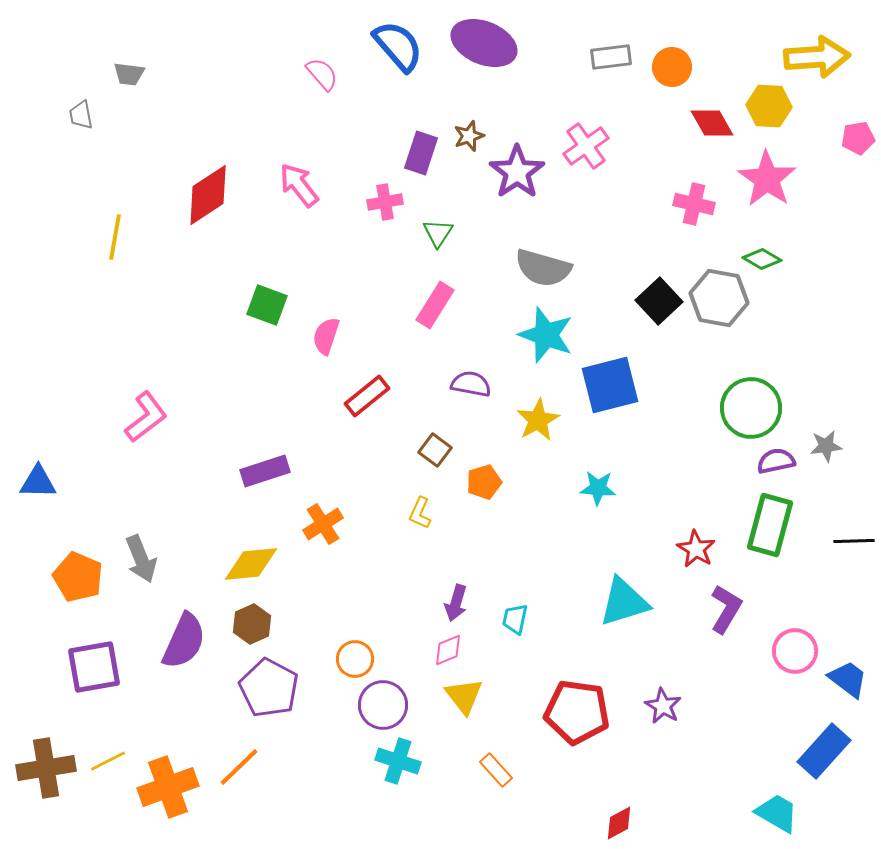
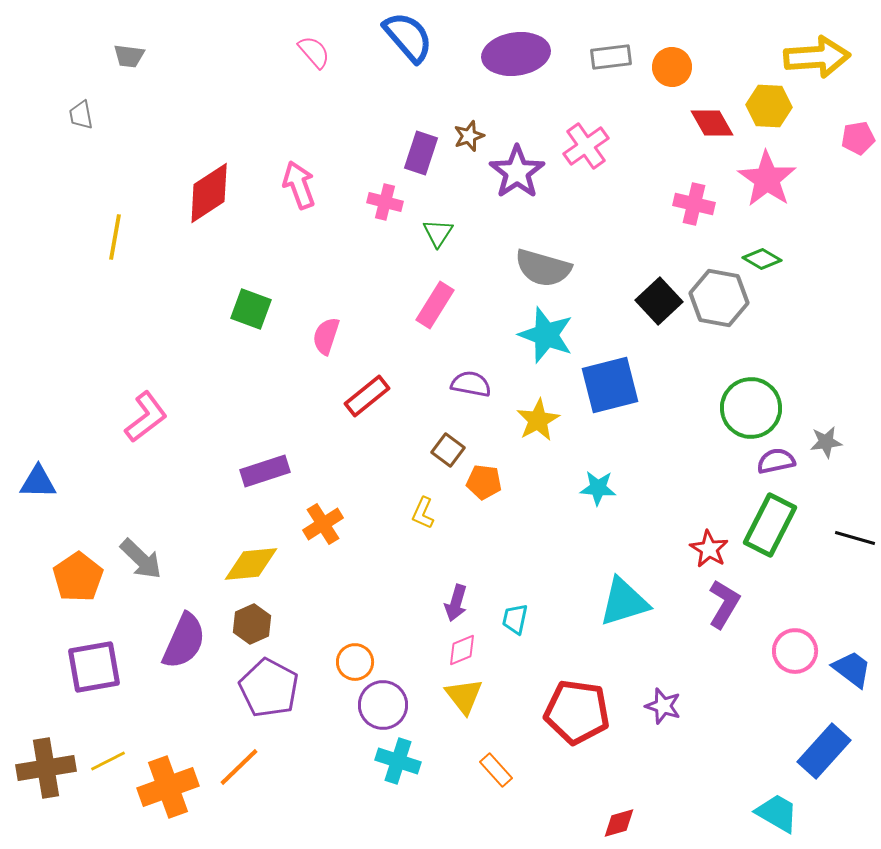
purple ellipse at (484, 43): moved 32 px right, 11 px down; rotated 30 degrees counterclockwise
blue semicircle at (398, 46): moved 10 px right, 9 px up
gray trapezoid at (129, 74): moved 18 px up
pink semicircle at (322, 74): moved 8 px left, 22 px up
pink arrow at (299, 185): rotated 18 degrees clockwise
red diamond at (208, 195): moved 1 px right, 2 px up
pink cross at (385, 202): rotated 24 degrees clockwise
green square at (267, 305): moved 16 px left, 4 px down
gray star at (826, 446): moved 4 px up
brown square at (435, 450): moved 13 px right
orange pentagon at (484, 482): rotated 24 degrees clockwise
yellow L-shape at (420, 513): moved 3 px right
green rectangle at (770, 525): rotated 12 degrees clockwise
black line at (854, 541): moved 1 px right, 3 px up; rotated 18 degrees clockwise
red star at (696, 549): moved 13 px right
gray arrow at (141, 559): rotated 24 degrees counterclockwise
orange pentagon at (78, 577): rotated 15 degrees clockwise
purple L-shape at (726, 609): moved 2 px left, 5 px up
pink diamond at (448, 650): moved 14 px right
orange circle at (355, 659): moved 3 px down
blue trapezoid at (848, 679): moved 4 px right, 10 px up
purple star at (663, 706): rotated 12 degrees counterclockwise
red diamond at (619, 823): rotated 12 degrees clockwise
